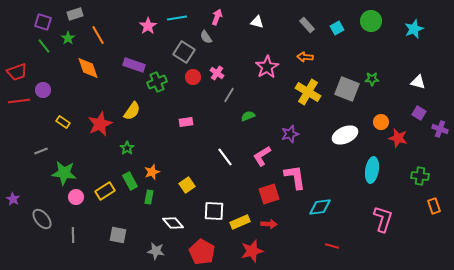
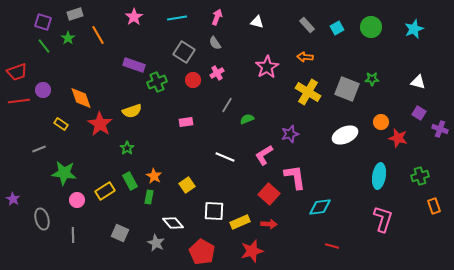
green circle at (371, 21): moved 6 px down
pink star at (148, 26): moved 14 px left, 9 px up
gray semicircle at (206, 37): moved 9 px right, 6 px down
orange diamond at (88, 68): moved 7 px left, 30 px down
pink cross at (217, 73): rotated 24 degrees clockwise
red circle at (193, 77): moved 3 px down
gray line at (229, 95): moved 2 px left, 10 px down
yellow semicircle at (132, 111): rotated 36 degrees clockwise
green semicircle at (248, 116): moved 1 px left, 3 px down
yellow rectangle at (63, 122): moved 2 px left, 2 px down
red star at (100, 124): rotated 15 degrees counterclockwise
gray line at (41, 151): moved 2 px left, 2 px up
pink L-shape at (262, 156): moved 2 px right, 1 px up
white line at (225, 157): rotated 30 degrees counterclockwise
cyan ellipse at (372, 170): moved 7 px right, 6 px down
orange star at (152, 172): moved 2 px right, 4 px down; rotated 21 degrees counterclockwise
green cross at (420, 176): rotated 24 degrees counterclockwise
red square at (269, 194): rotated 30 degrees counterclockwise
pink circle at (76, 197): moved 1 px right, 3 px down
gray ellipse at (42, 219): rotated 25 degrees clockwise
gray square at (118, 235): moved 2 px right, 2 px up; rotated 12 degrees clockwise
gray star at (156, 251): moved 8 px up; rotated 18 degrees clockwise
